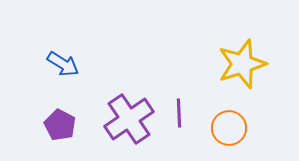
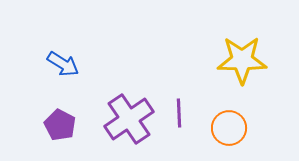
yellow star: moved 4 px up; rotated 18 degrees clockwise
